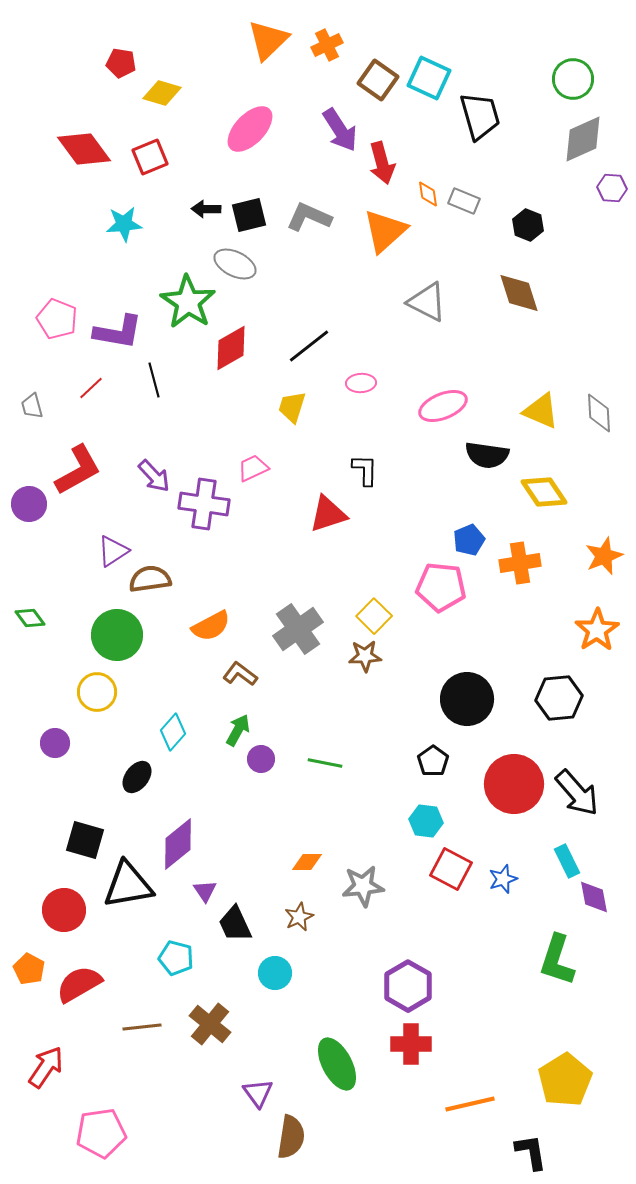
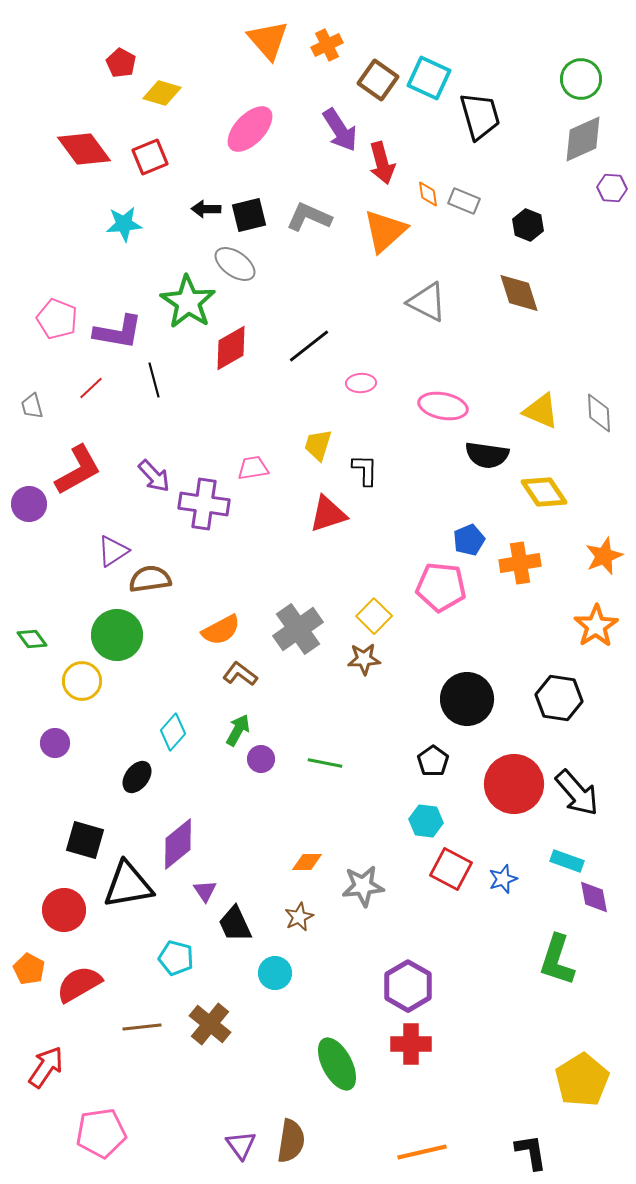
orange triangle at (268, 40): rotated 27 degrees counterclockwise
red pentagon at (121, 63): rotated 20 degrees clockwise
green circle at (573, 79): moved 8 px right
gray ellipse at (235, 264): rotated 9 degrees clockwise
pink ellipse at (443, 406): rotated 33 degrees clockwise
yellow trapezoid at (292, 407): moved 26 px right, 38 px down
pink trapezoid at (253, 468): rotated 16 degrees clockwise
green diamond at (30, 618): moved 2 px right, 21 px down
orange semicircle at (211, 626): moved 10 px right, 4 px down
orange star at (597, 630): moved 1 px left, 4 px up
brown star at (365, 656): moved 1 px left, 3 px down
yellow circle at (97, 692): moved 15 px left, 11 px up
black hexagon at (559, 698): rotated 15 degrees clockwise
cyan rectangle at (567, 861): rotated 44 degrees counterclockwise
yellow pentagon at (565, 1080): moved 17 px right
purple triangle at (258, 1093): moved 17 px left, 52 px down
orange line at (470, 1104): moved 48 px left, 48 px down
brown semicircle at (291, 1137): moved 4 px down
